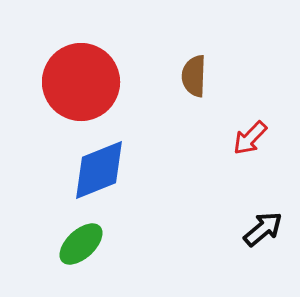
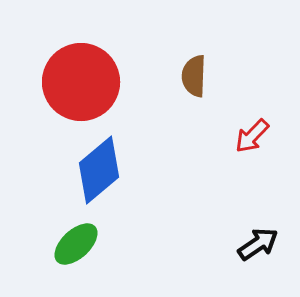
red arrow: moved 2 px right, 2 px up
blue diamond: rotated 18 degrees counterclockwise
black arrow: moved 5 px left, 15 px down; rotated 6 degrees clockwise
green ellipse: moved 5 px left
